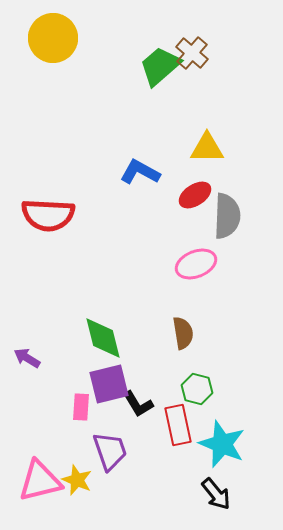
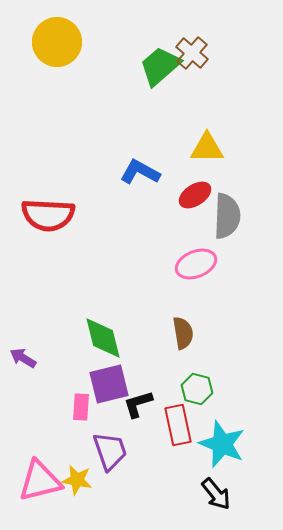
yellow circle: moved 4 px right, 4 px down
purple arrow: moved 4 px left
black L-shape: rotated 104 degrees clockwise
yellow star: rotated 12 degrees counterclockwise
